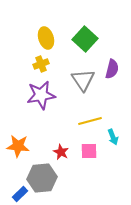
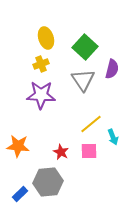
green square: moved 8 px down
purple star: rotated 12 degrees clockwise
yellow line: moved 1 px right, 3 px down; rotated 25 degrees counterclockwise
gray hexagon: moved 6 px right, 4 px down
